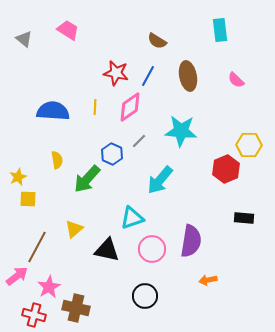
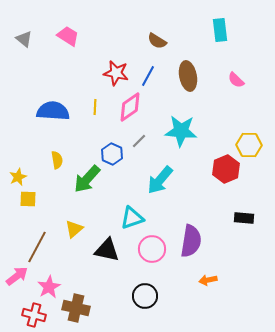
pink trapezoid: moved 6 px down
